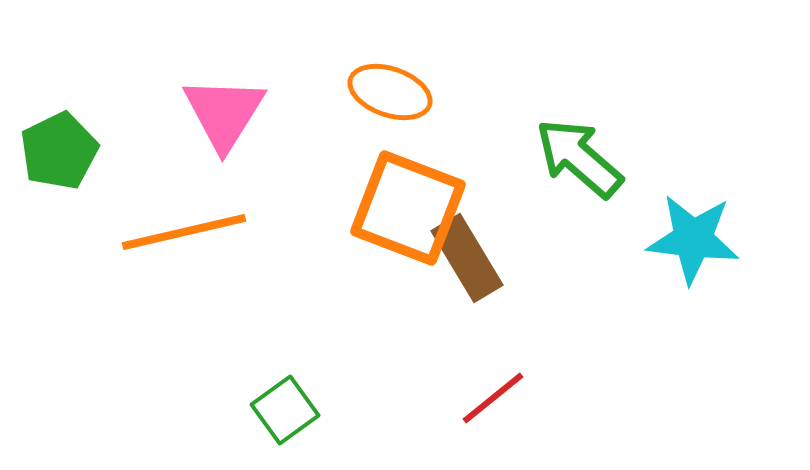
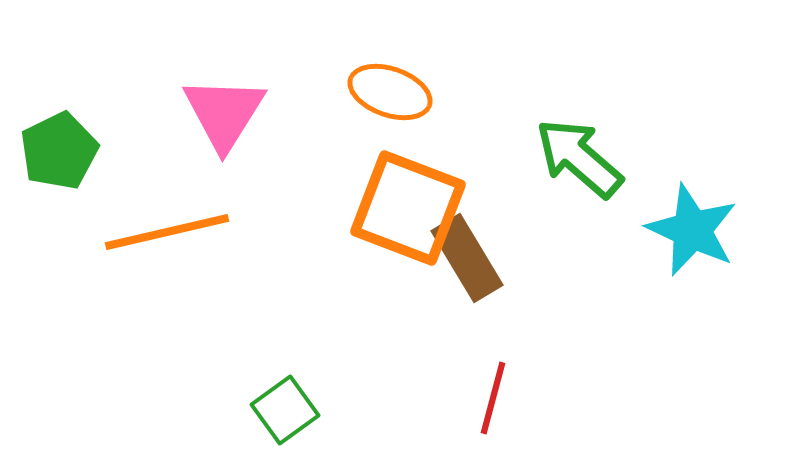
orange line: moved 17 px left
cyan star: moved 1 px left, 9 px up; rotated 18 degrees clockwise
red line: rotated 36 degrees counterclockwise
